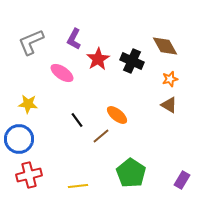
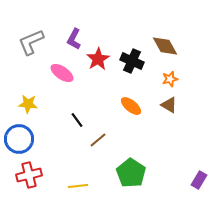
orange ellipse: moved 14 px right, 9 px up
brown line: moved 3 px left, 4 px down
purple rectangle: moved 17 px right
